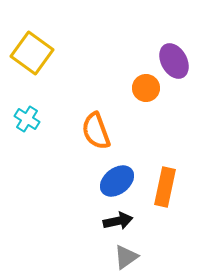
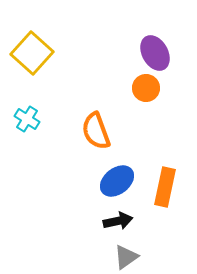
yellow square: rotated 6 degrees clockwise
purple ellipse: moved 19 px left, 8 px up
